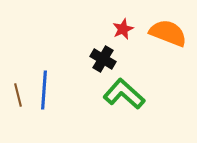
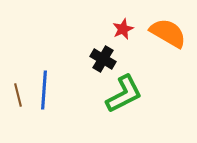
orange semicircle: rotated 9 degrees clockwise
green L-shape: rotated 111 degrees clockwise
